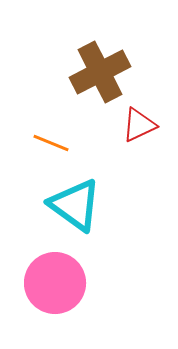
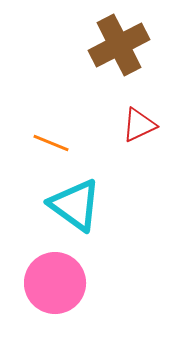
brown cross: moved 19 px right, 27 px up
